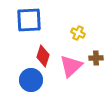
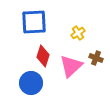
blue square: moved 5 px right, 2 px down
yellow cross: rotated 32 degrees clockwise
brown cross: rotated 24 degrees clockwise
blue circle: moved 3 px down
